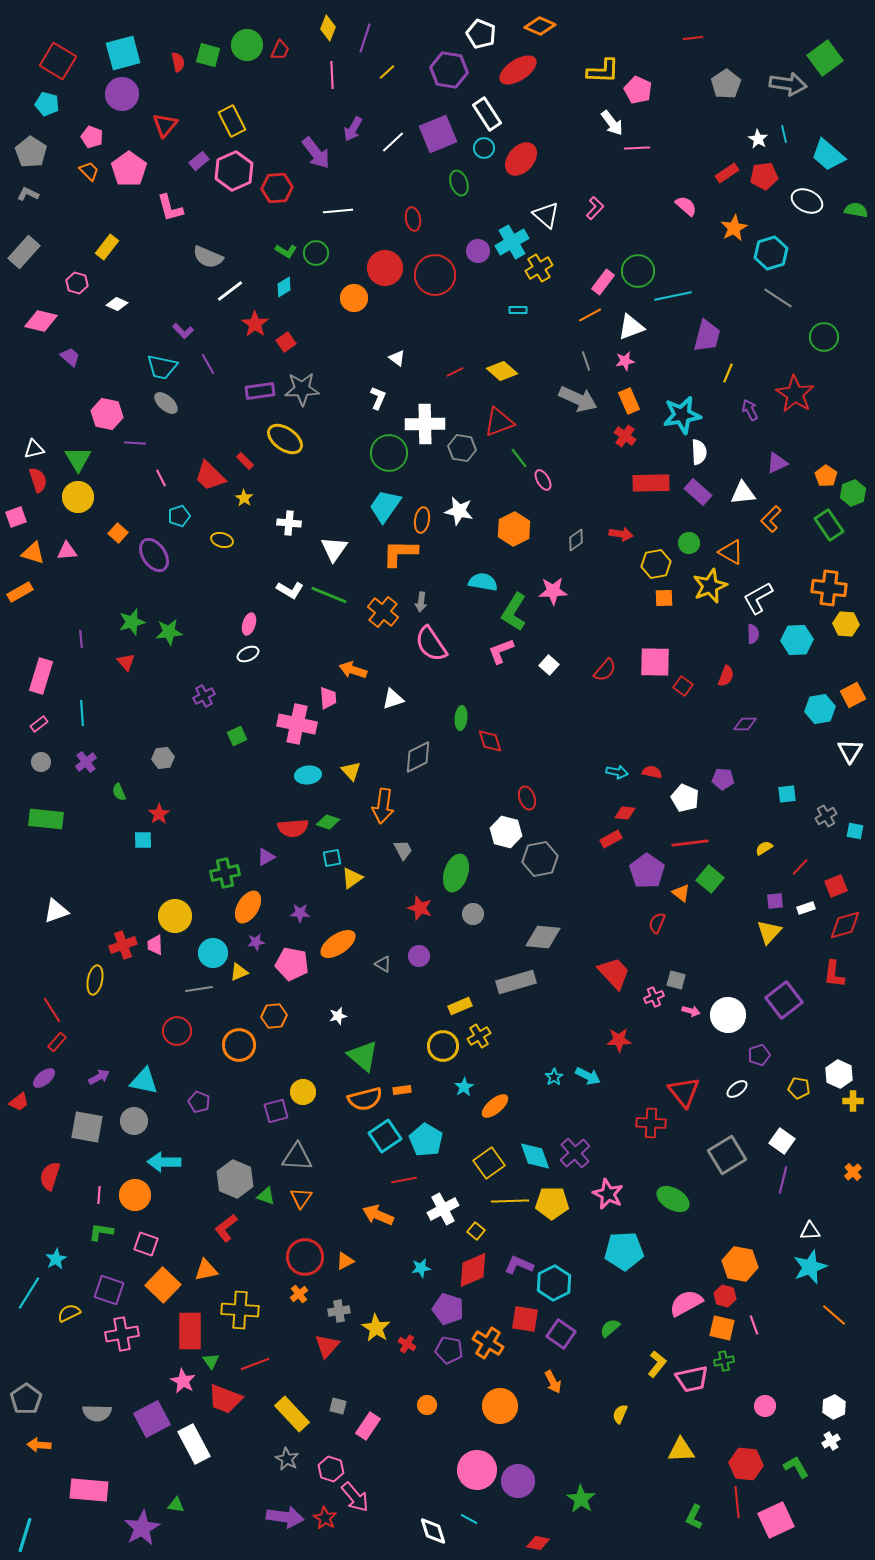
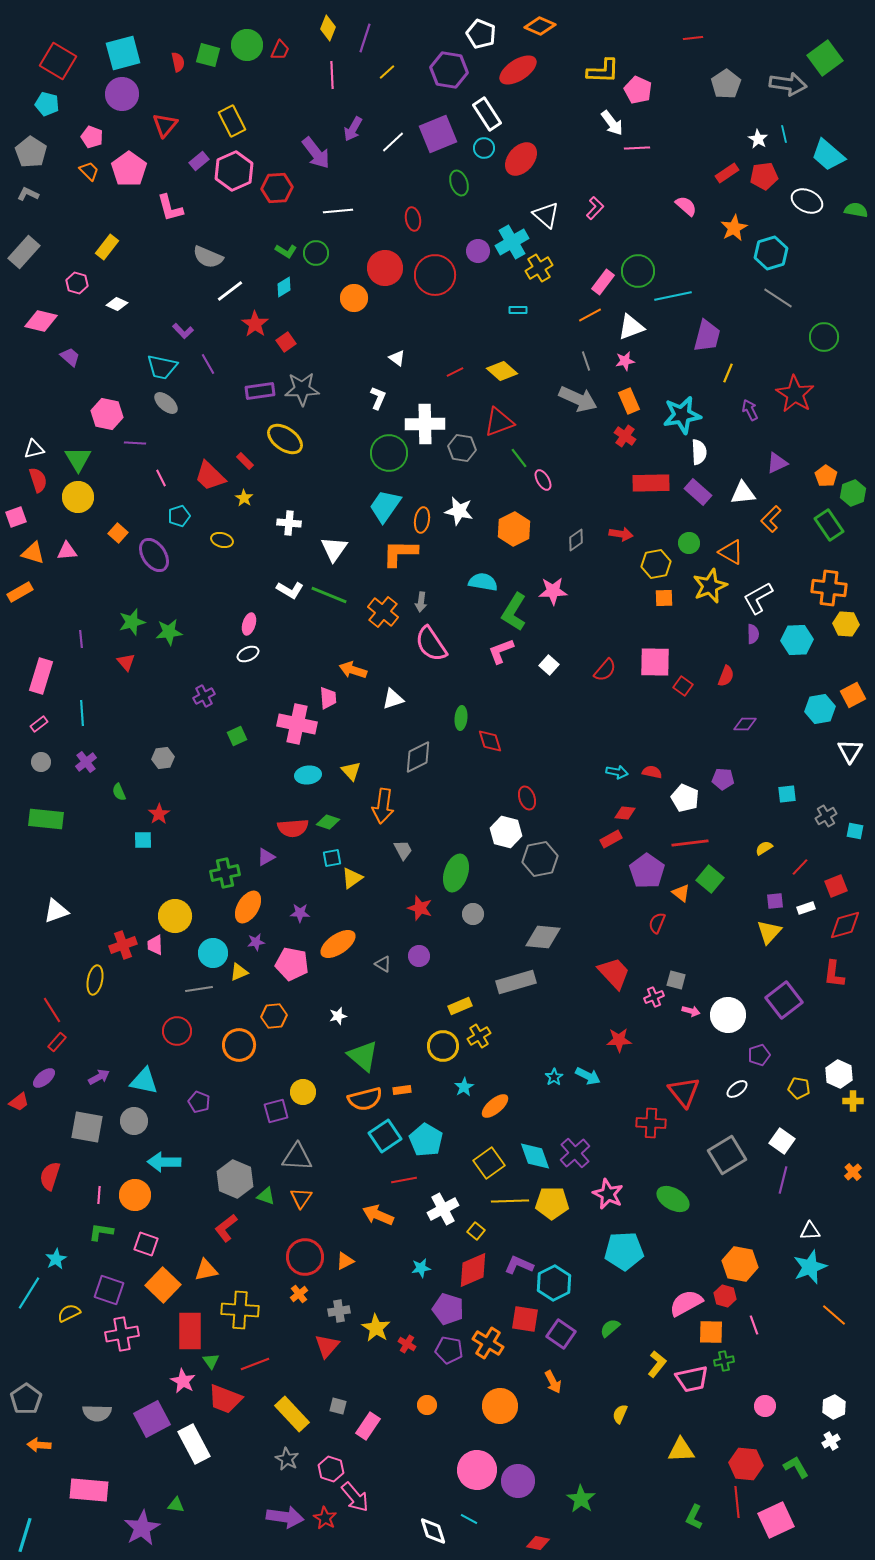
orange square at (722, 1328): moved 11 px left, 4 px down; rotated 12 degrees counterclockwise
